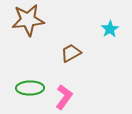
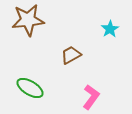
brown trapezoid: moved 2 px down
green ellipse: rotated 32 degrees clockwise
pink L-shape: moved 27 px right
